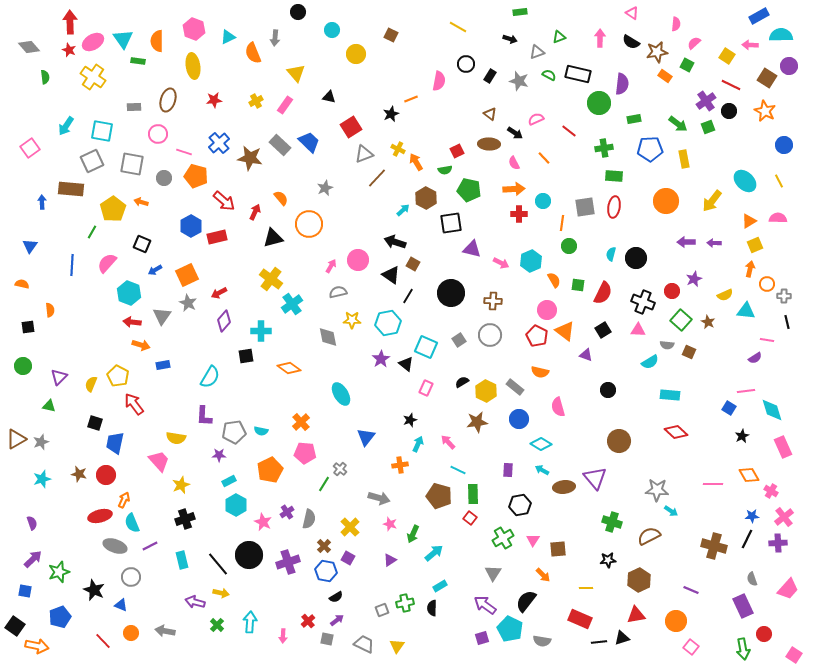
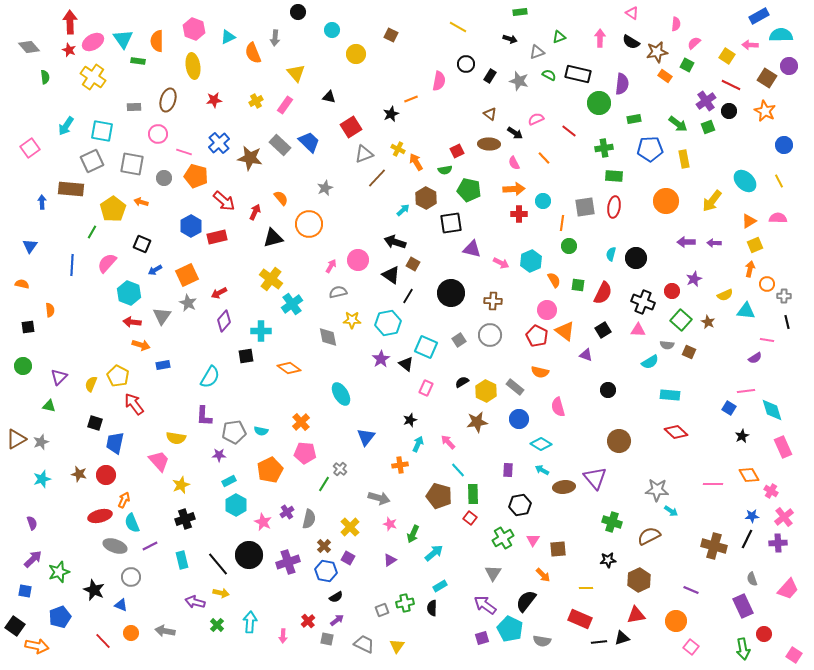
cyan line at (458, 470): rotated 21 degrees clockwise
